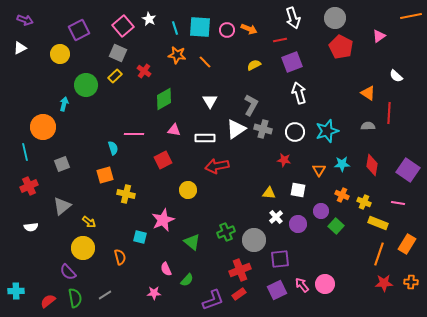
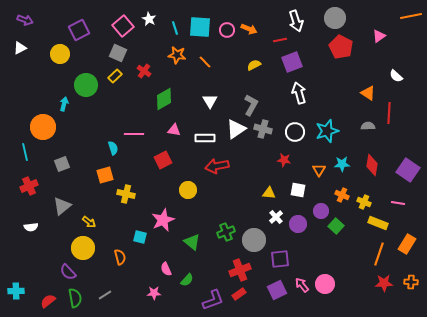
white arrow at (293, 18): moved 3 px right, 3 px down
